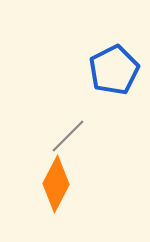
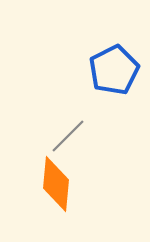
orange diamond: rotated 22 degrees counterclockwise
